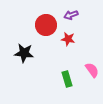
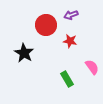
red star: moved 2 px right, 2 px down
black star: rotated 24 degrees clockwise
pink semicircle: moved 3 px up
green rectangle: rotated 14 degrees counterclockwise
